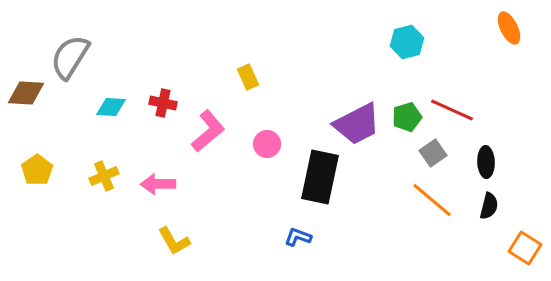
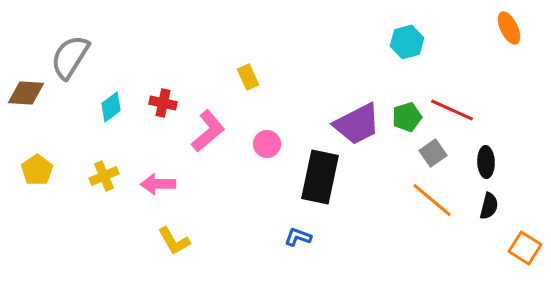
cyan diamond: rotated 40 degrees counterclockwise
